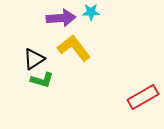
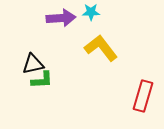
yellow L-shape: moved 27 px right
black triangle: moved 1 px left, 5 px down; rotated 20 degrees clockwise
green L-shape: rotated 20 degrees counterclockwise
red rectangle: moved 1 px up; rotated 44 degrees counterclockwise
